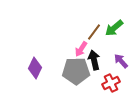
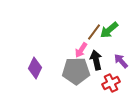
green arrow: moved 5 px left, 2 px down
pink arrow: moved 1 px down
black arrow: moved 2 px right
